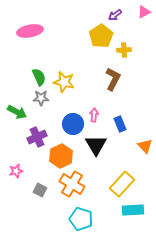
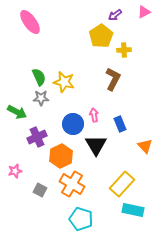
pink ellipse: moved 9 px up; rotated 65 degrees clockwise
pink arrow: rotated 16 degrees counterclockwise
pink star: moved 1 px left
cyan rectangle: rotated 15 degrees clockwise
